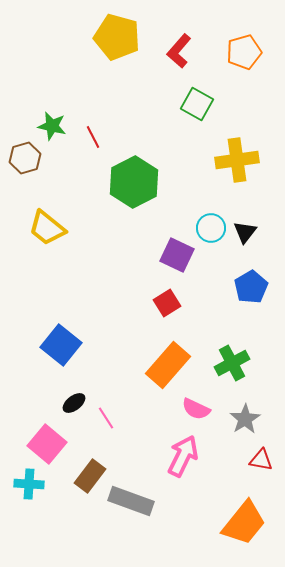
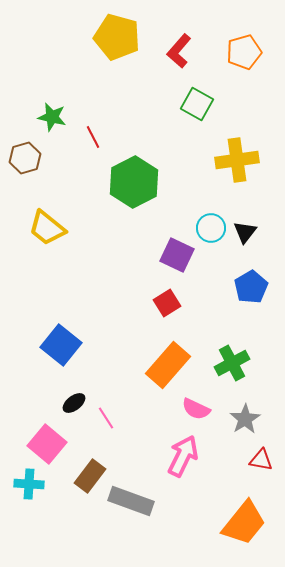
green star: moved 9 px up
